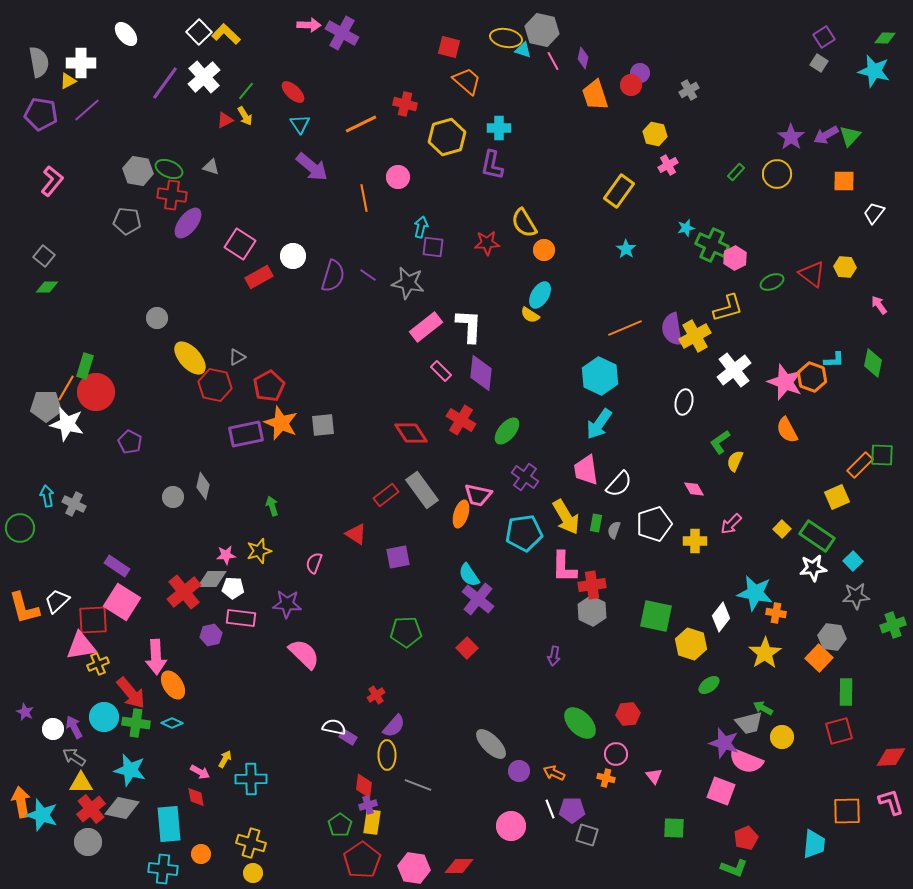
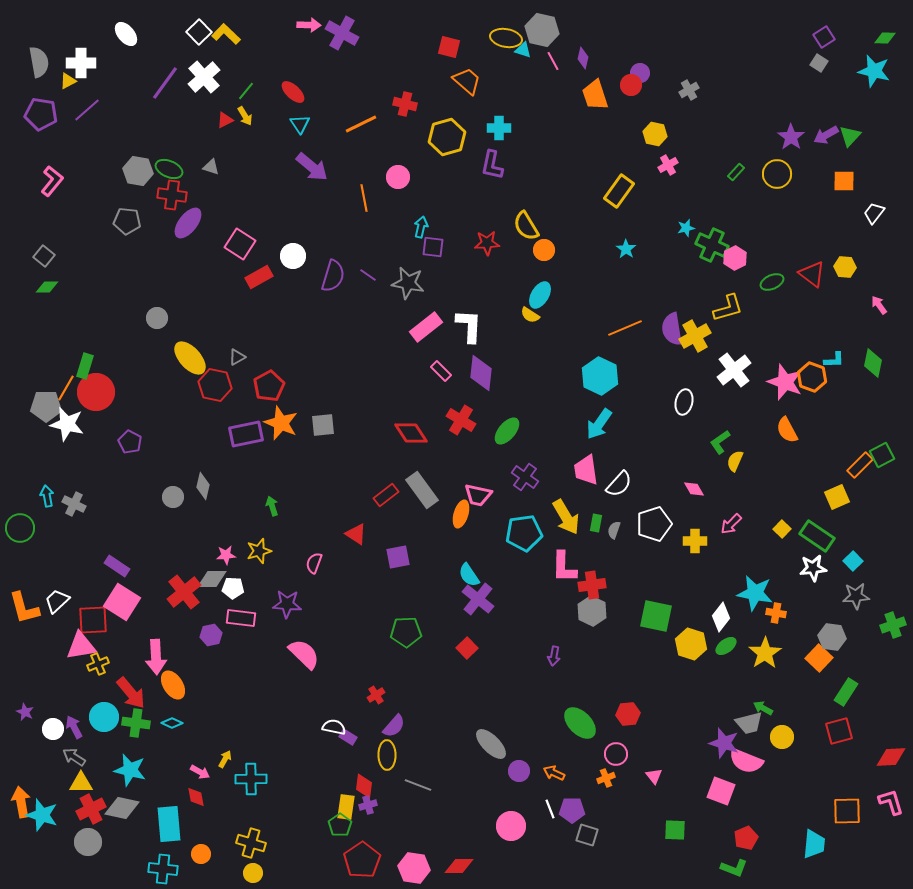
yellow semicircle at (524, 223): moved 2 px right, 3 px down
green square at (882, 455): rotated 30 degrees counterclockwise
green ellipse at (709, 685): moved 17 px right, 39 px up
green rectangle at (846, 692): rotated 32 degrees clockwise
orange cross at (606, 778): rotated 36 degrees counterclockwise
red cross at (91, 809): rotated 12 degrees clockwise
yellow rectangle at (372, 822): moved 26 px left, 15 px up
green square at (674, 828): moved 1 px right, 2 px down
